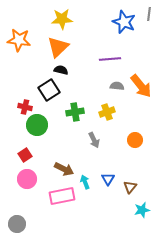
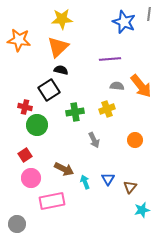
yellow cross: moved 3 px up
pink circle: moved 4 px right, 1 px up
pink rectangle: moved 10 px left, 5 px down
